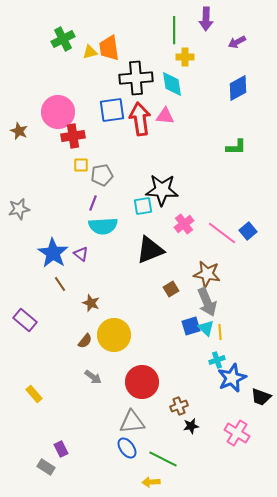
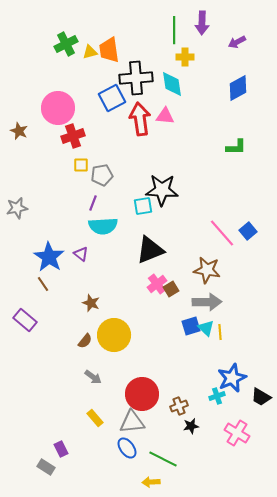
purple arrow at (206, 19): moved 4 px left, 4 px down
green cross at (63, 39): moved 3 px right, 5 px down
orange trapezoid at (109, 48): moved 2 px down
blue square at (112, 110): moved 12 px up; rotated 20 degrees counterclockwise
pink circle at (58, 112): moved 4 px up
red cross at (73, 136): rotated 10 degrees counterclockwise
gray star at (19, 209): moved 2 px left, 1 px up
pink cross at (184, 224): moved 27 px left, 60 px down
pink line at (222, 233): rotated 12 degrees clockwise
blue star at (53, 253): moved 4 px left, 4 px down
brown star at (207, 274): moved 4 px up
brown line at (60, 284): moved 17 px left
gray arrow at (207, 302): rotated 68 degrees counterclockwise
cyan cross at (217, 360): moved 36 px down
red circle at (142, 382): moved 12 px down
yellow rectangle at (34, 394): moved 61 px right, 24 px down
black trapezoid at (261, 397): rotated 10 degrees clockwise
